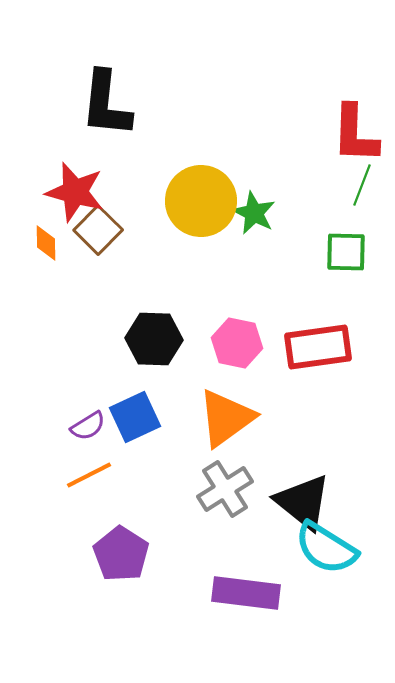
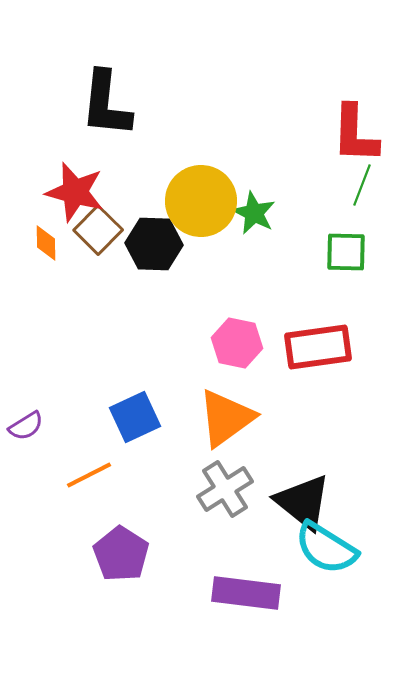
black hexagon: moved 95 px up
purple semicircle: moved 62 px left
